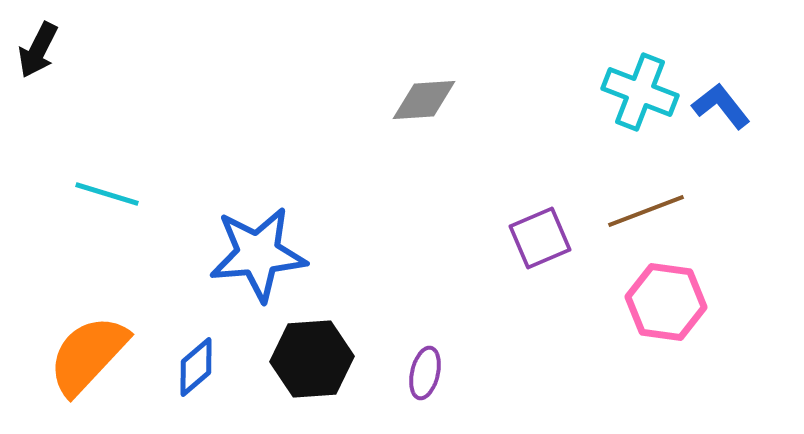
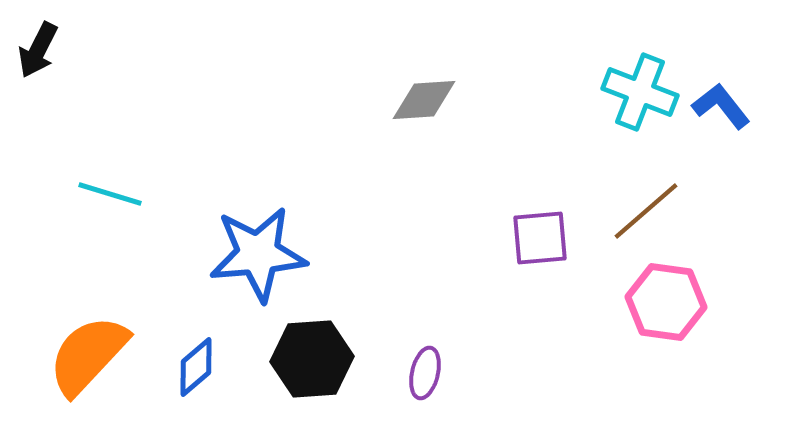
cyan line: moved 3 px right
brown line: rotated 20 degrees counterclockwise
purple square: rotated 18 degrees clockwise
